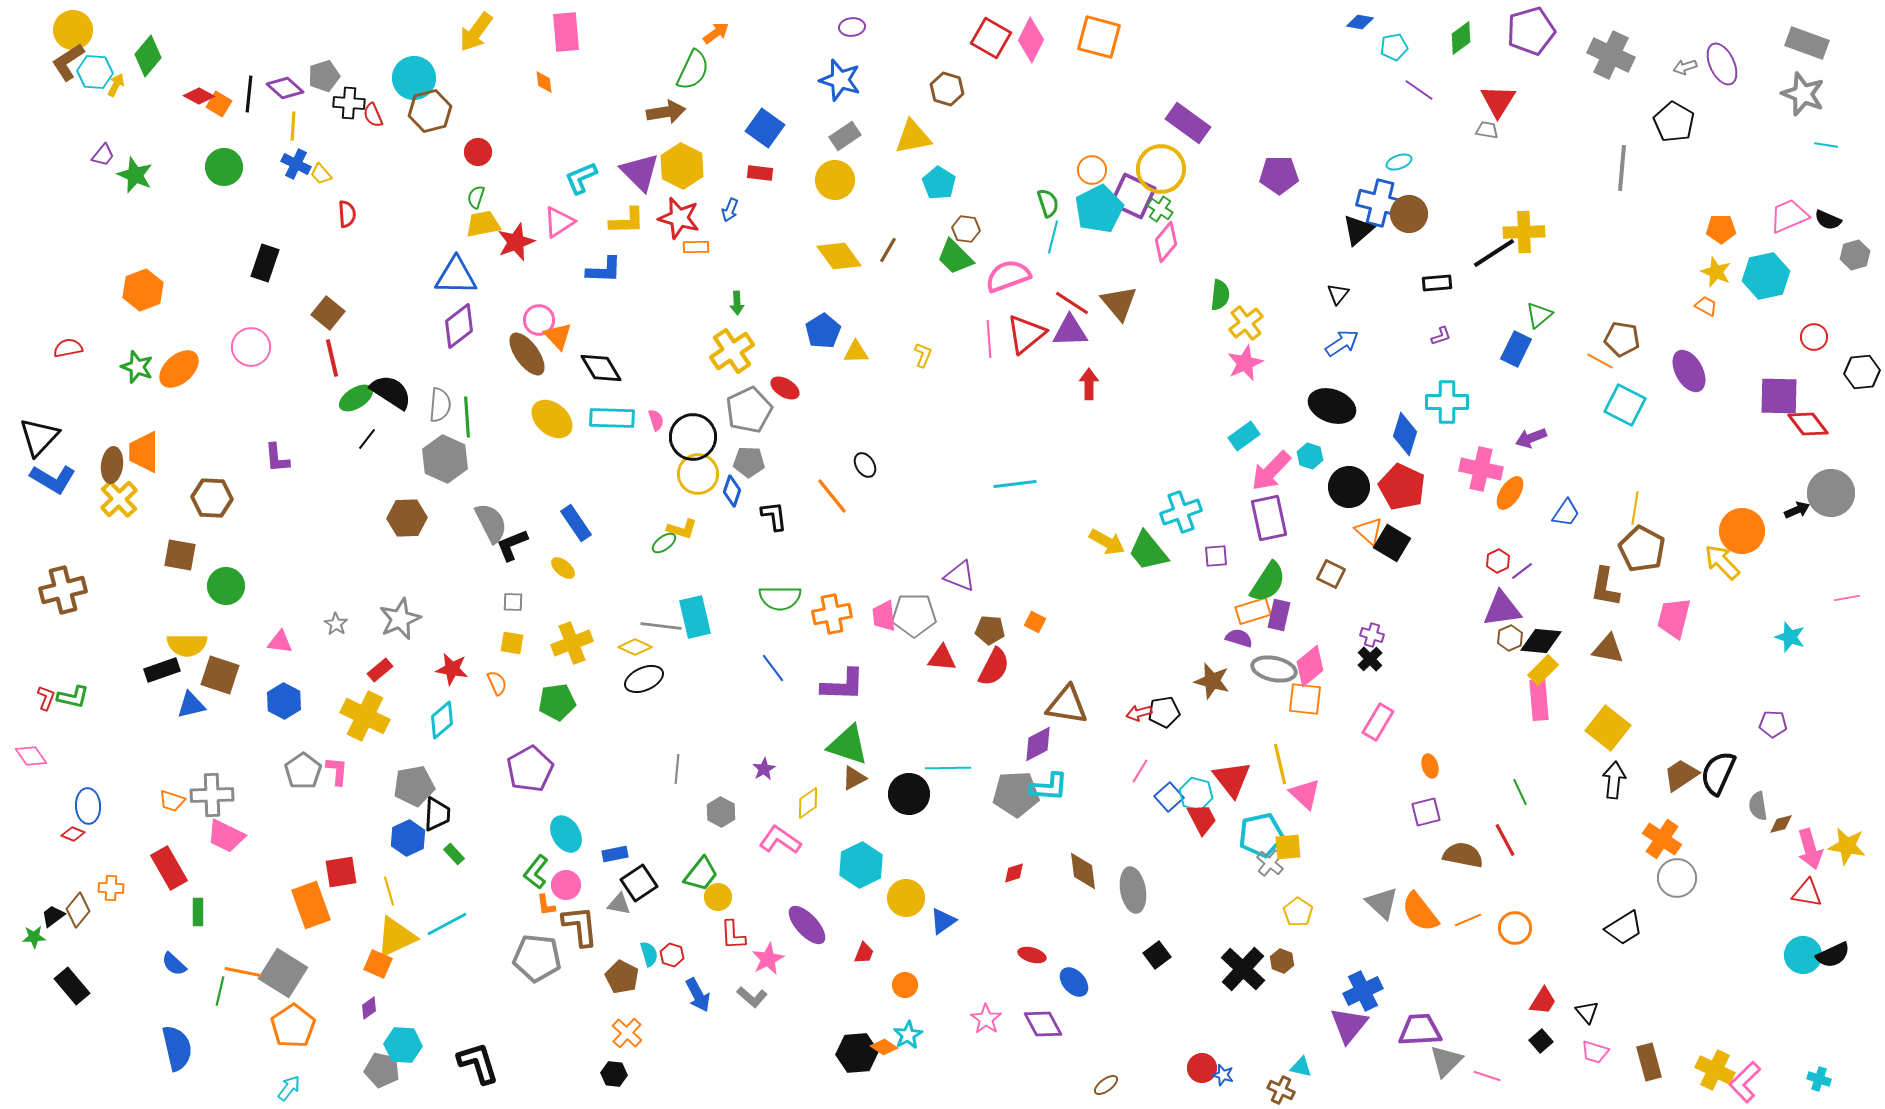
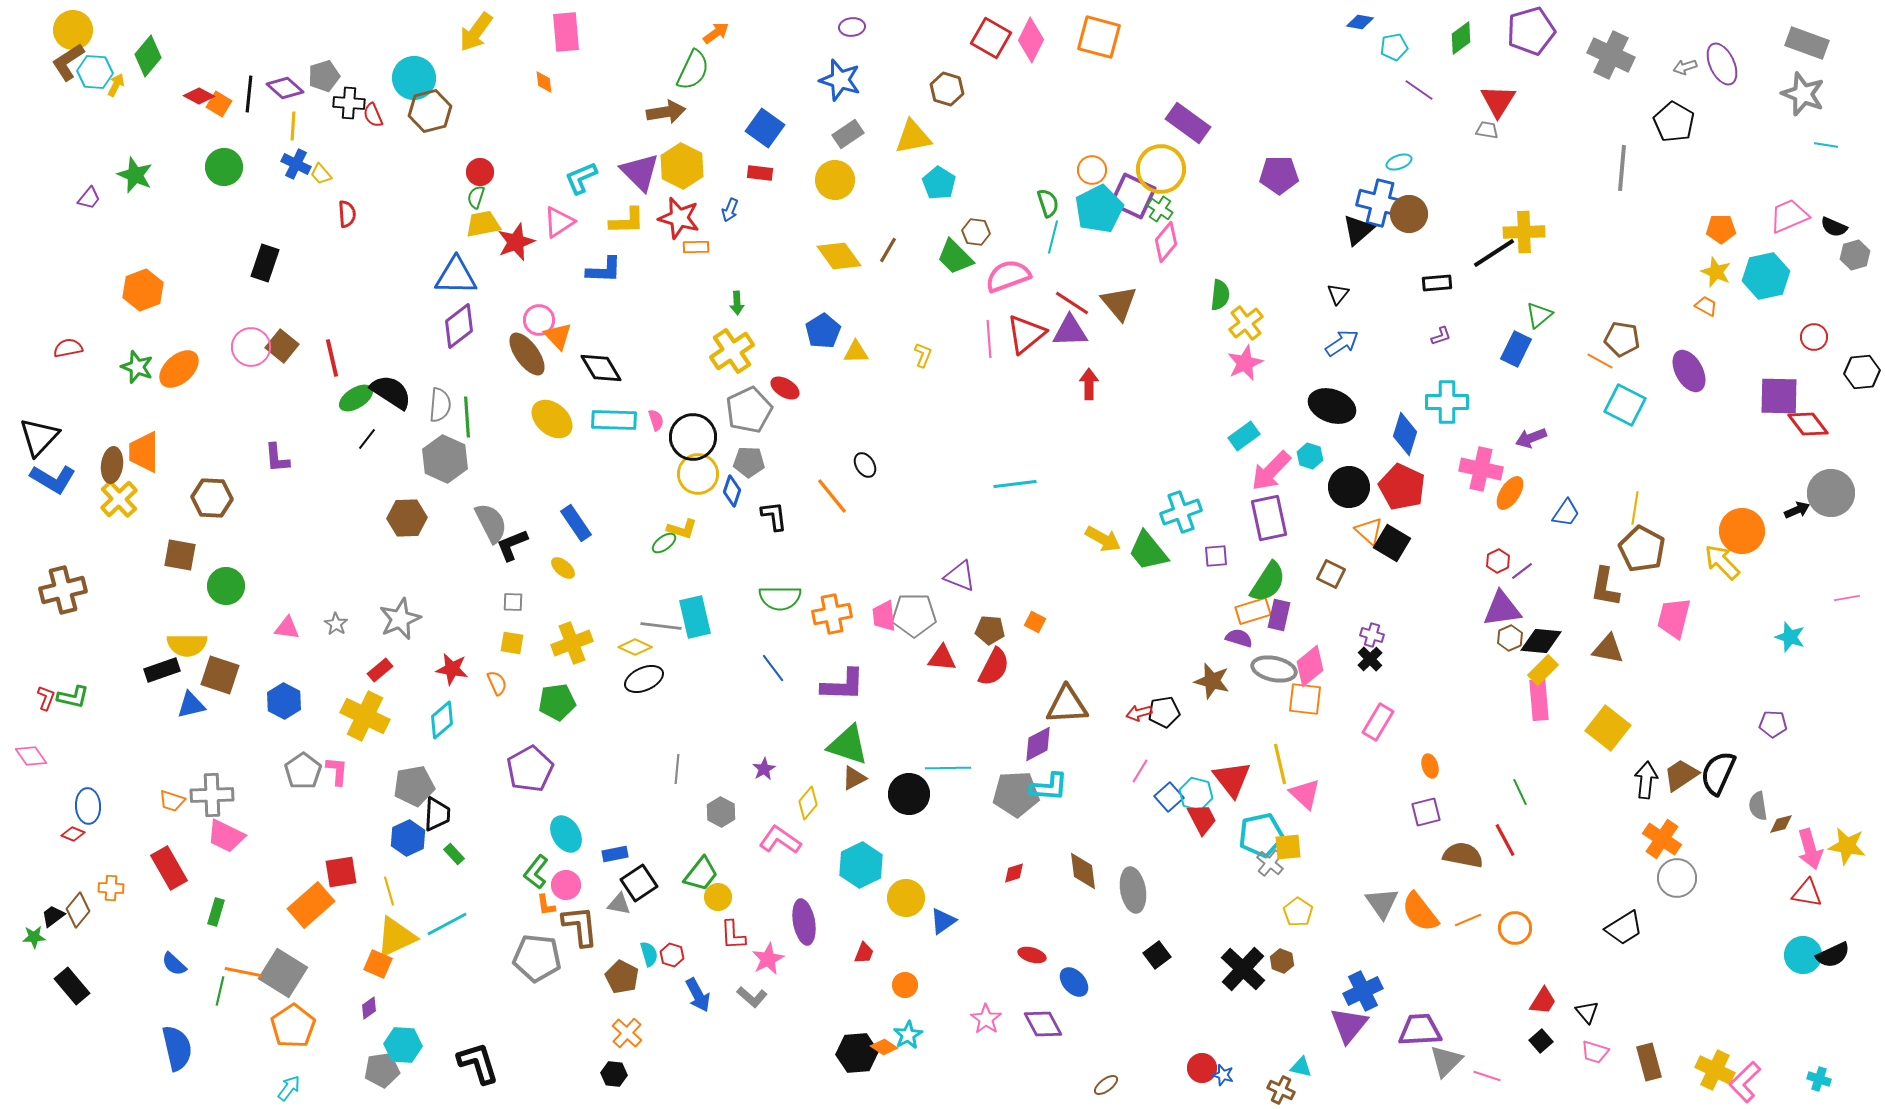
gray rectangle at (845, 136): moved 3 px right, 2 px up
red circle at (478, 152): moved 2 px right, 20 px down
purple trapezoid at (103, 155): moved 14 px left, 43 px down
black semicircle at (1828, 220): moved 6 px right, 7 px down
brown hexagon at (966, 229): moved 10 px right, 3 px down
brown square at (328, 313): moved 46 px left, 33 px down
cyan rectangle at (612, 418): moved 2 px right, 2 px down
yellow arrow at (1107, 542): moved 4 px left, 3 px up
pink triangle at (280, 642): moved 7 px right, 14 px up
brown triangle at (1067, 705): rotated 12 degrees counterclockwise
black arrow at (1614, 780): moved 32 px right
yellow diamond at (808, 803): rotated 16 degrees counterclockwise
gray triangle at (1382, 903): rotated 12 degrees clockwise
orange rectangle at (311, 905): rotated 69 degrees clockwise
green rectangle at (198, 912): moved 18 px right; rotated 16 degrees clockwise
purple ellipse at (807, 925): moved 3 px left, 3 px up; rotated 33 degrees clockwise
gray pentagon at (382, 1070): rotated 20 degrees counterclockwise
